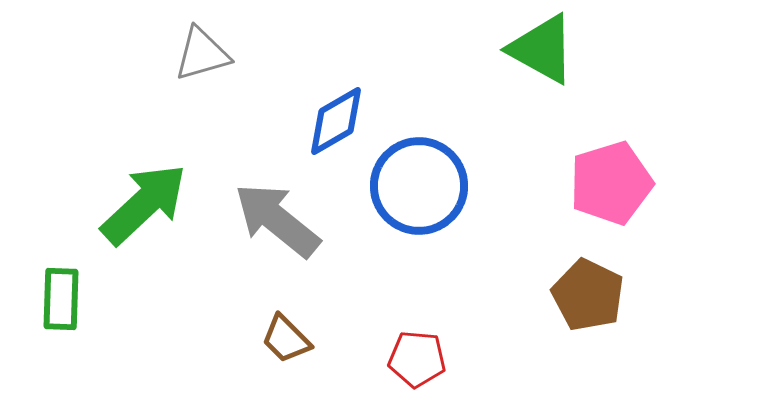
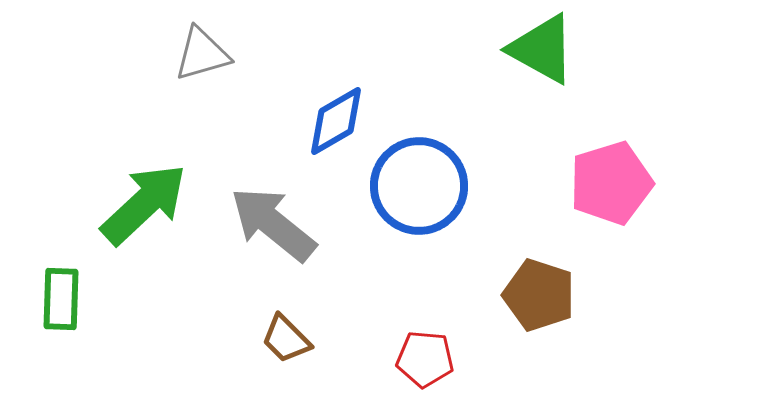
gray arrow: moved 4 px left, 4 px down
brown pentagon: moved 49 px left; rotated 8 degrees counterclockwise
red pentagon: moved 8 px right
